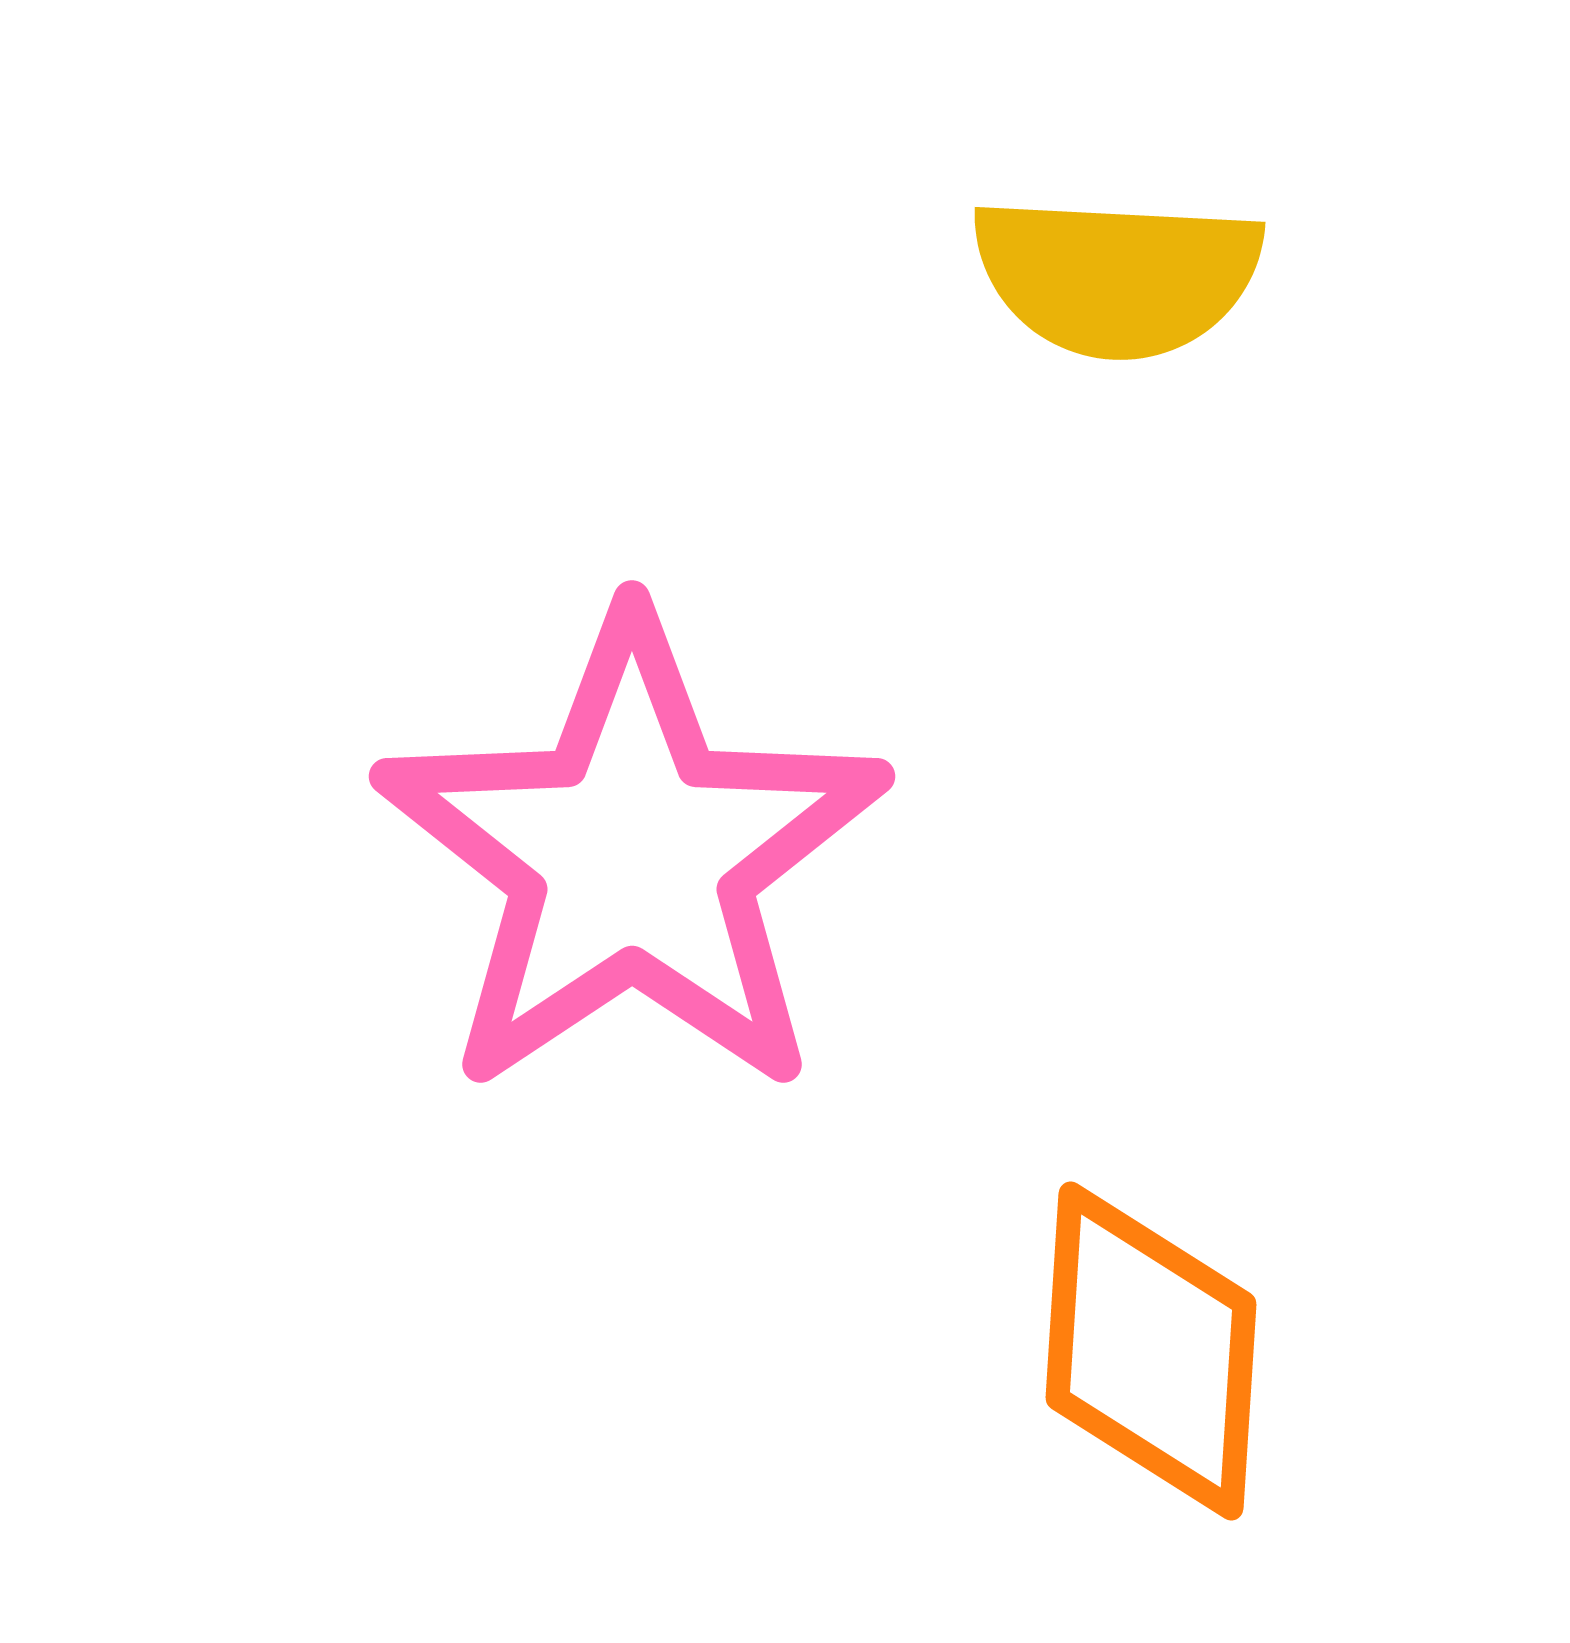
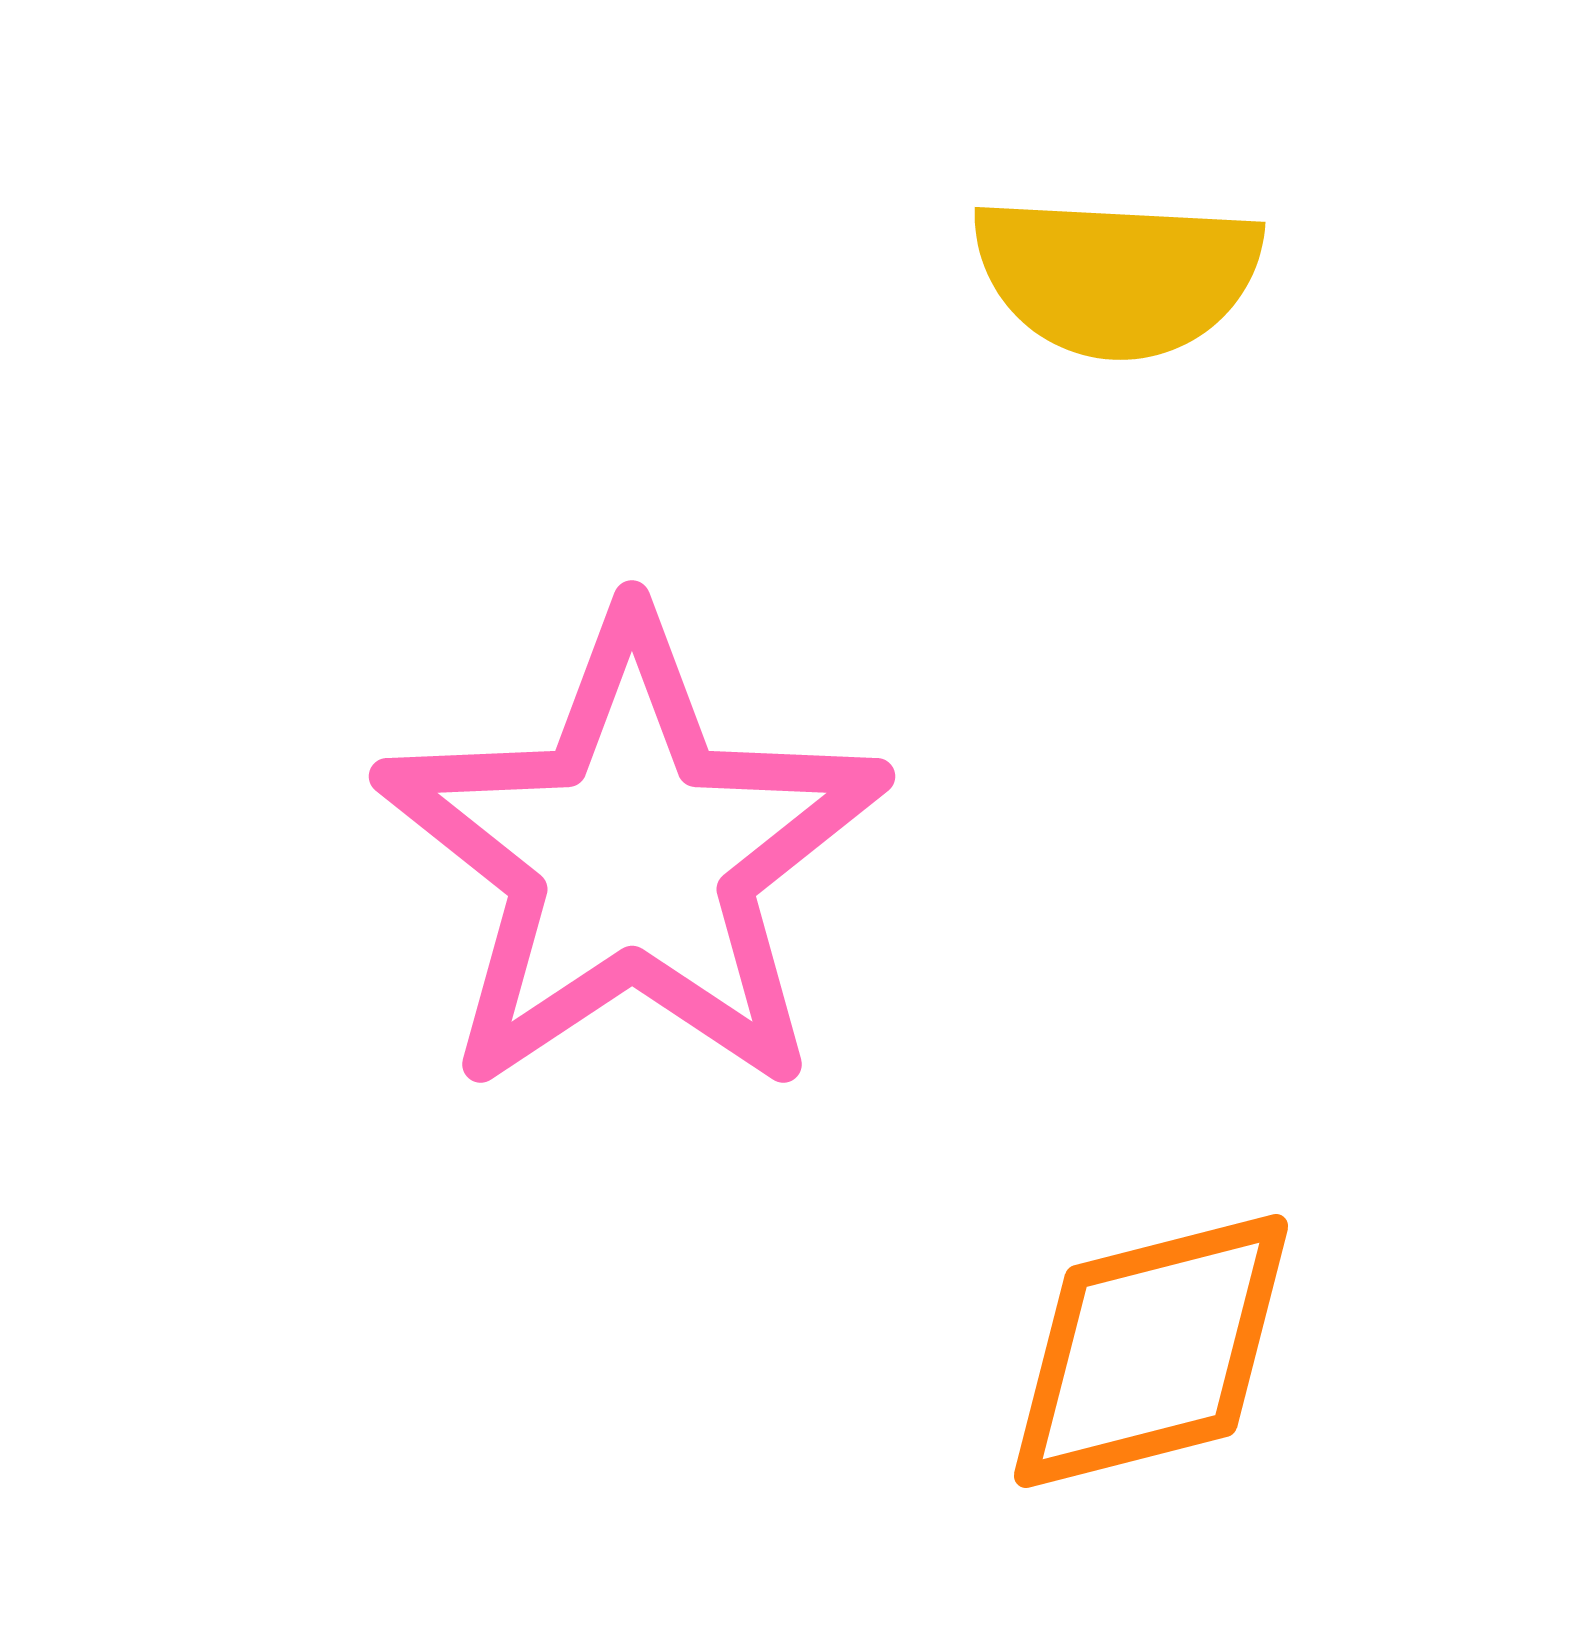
orange diamond: rotated 72 degrees clockwise
